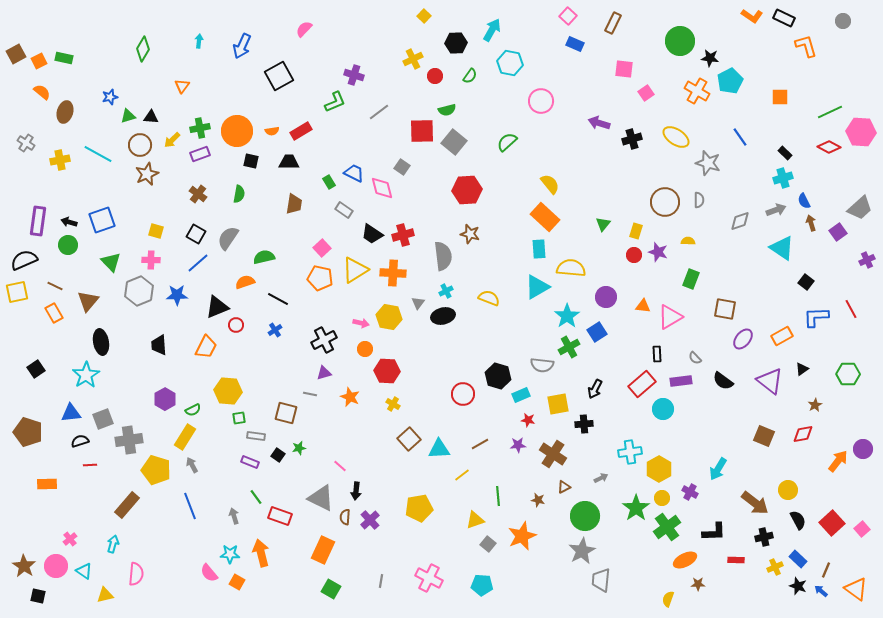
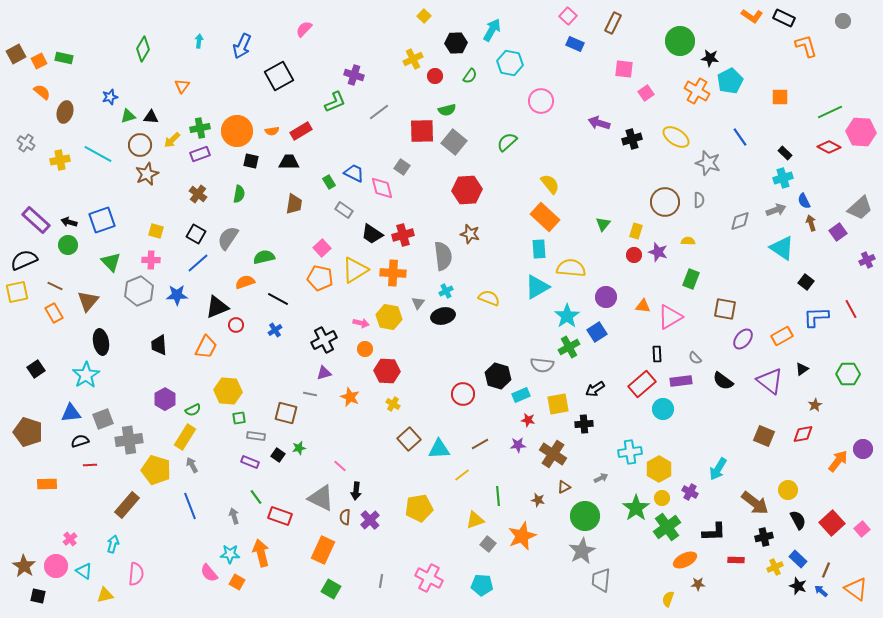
purple rectangle at (38, 221): moved 2 px left, 1 px up; rotated 56 degrees counterclockwise
black arrow at (595, 389): rotated 30 degrees clockwise
